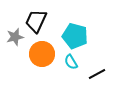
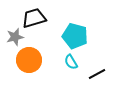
black trapezoid: moved 2 px left, 3 px up; rotated 50 degrees clockwise
orange circle: moved 13 px left, 6 px down
